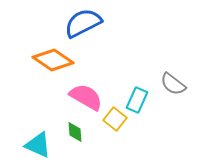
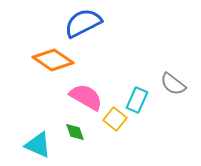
green diamond: rotated 15 degrees counterclockwise
